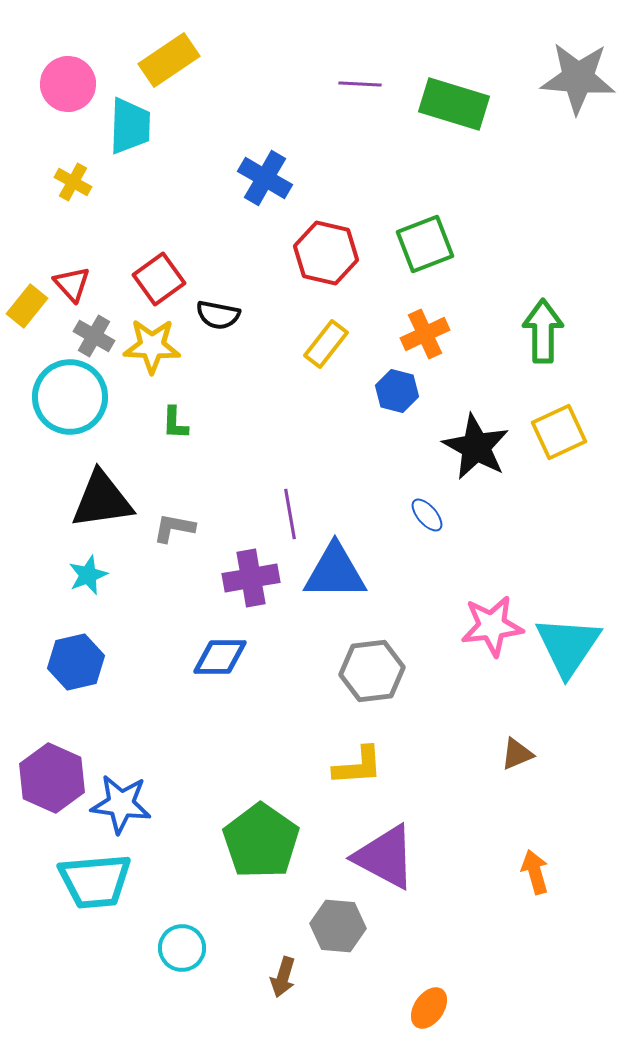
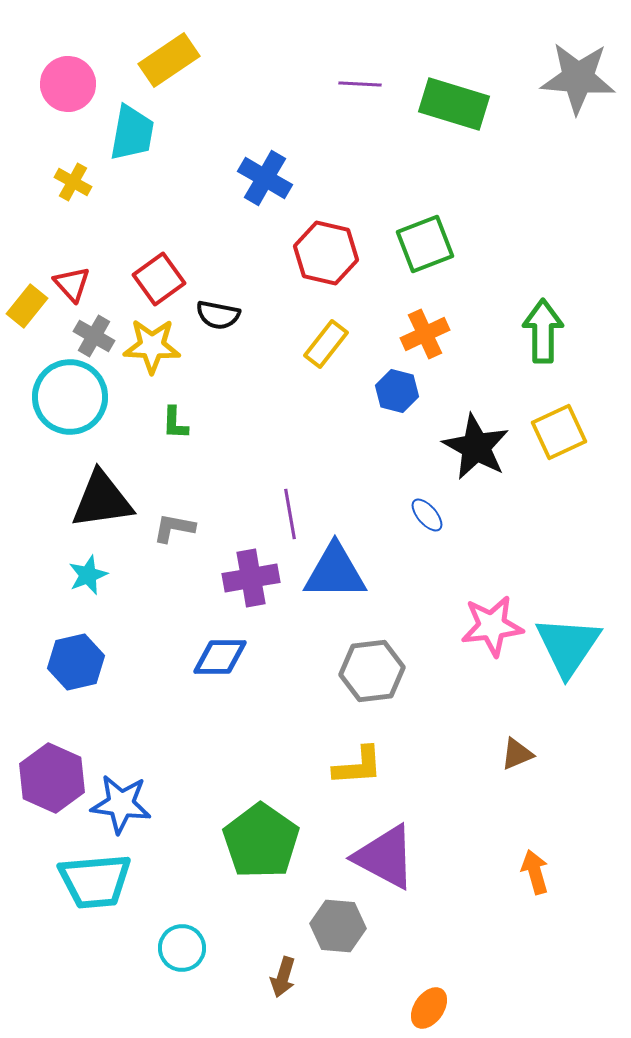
cyan trapezoid at (130, 126): moved 2 px right, 7 px down; rotated 8 degrees clockwise
